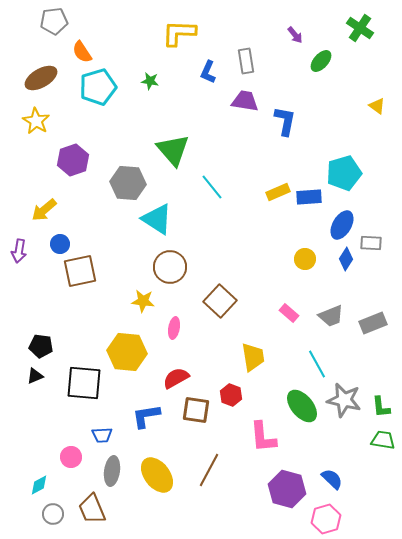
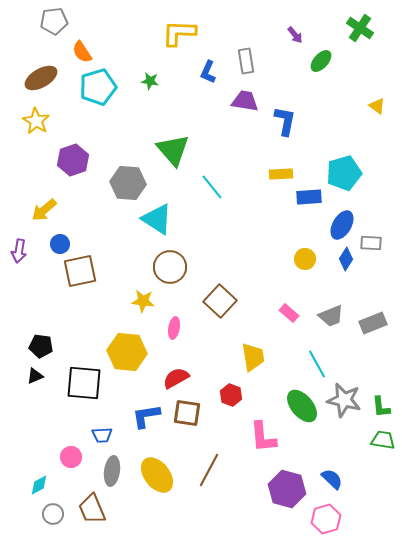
yellow rectangle at (278, 192): moved 3 px right, 18 px up; rotated 20 degrees clockwise
brown square at (196, 410): moved 9 px left, 3 px down
